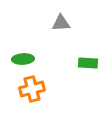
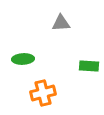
green rectangle: moved 1 px right, 3 px down
orange cross: moved 11 px right, 4 px down
